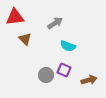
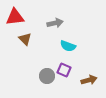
gray arrow: rotated 21 degrees clockwise
gray circle: moved 1 px right, 1 px down
